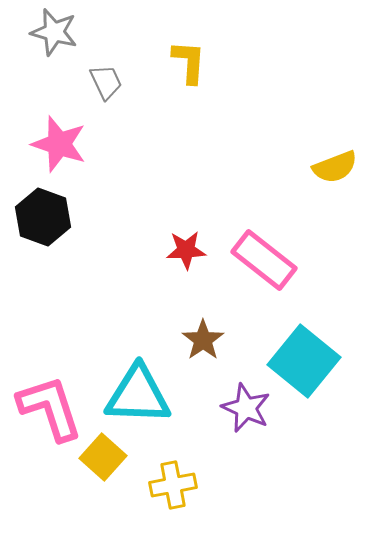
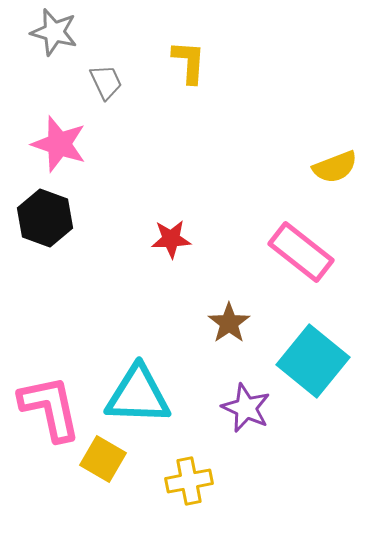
black hexagon: moved 2 px right, 1 px down
red star: moved 15 px left, 11 px up
pink rectangle: moved 37 px right, 8 px up
brown star: moved 26 px right, 17 px up
cyan square: moved 9 px right
pink L-shape: rotated 6 degrees clockwise
yellow square: moved 2 px down; rotated 12 degrees counterclockwise
yellow cross: moved 16 px right, 4 px up
